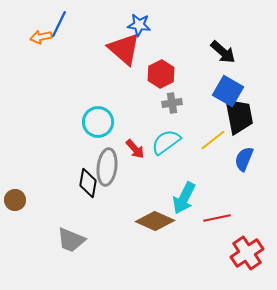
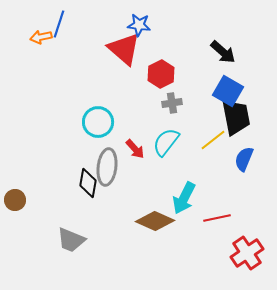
blue line: rotated 8 degrees counterclockwise
black trapezoid: moved 3 px left, 1 px down
cyan semicircle: rotated 16 degrees counterclockwise
